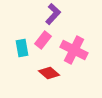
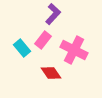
cyan rectangle: rotated 30 degrees counterclockwise
red diamond: moved 2 px right; rotated 15 degrees clockwise
